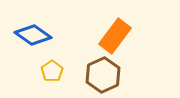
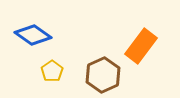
orange rectangle: moved 26 px right, 10 px down
